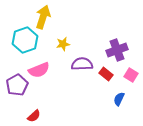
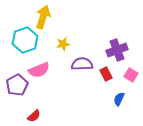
red rectangle: rotated 24 degrees clockwise
